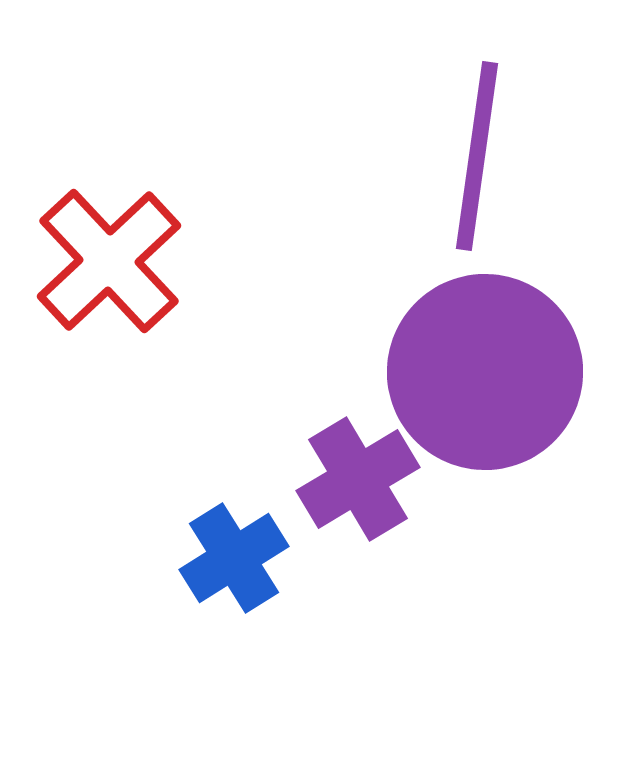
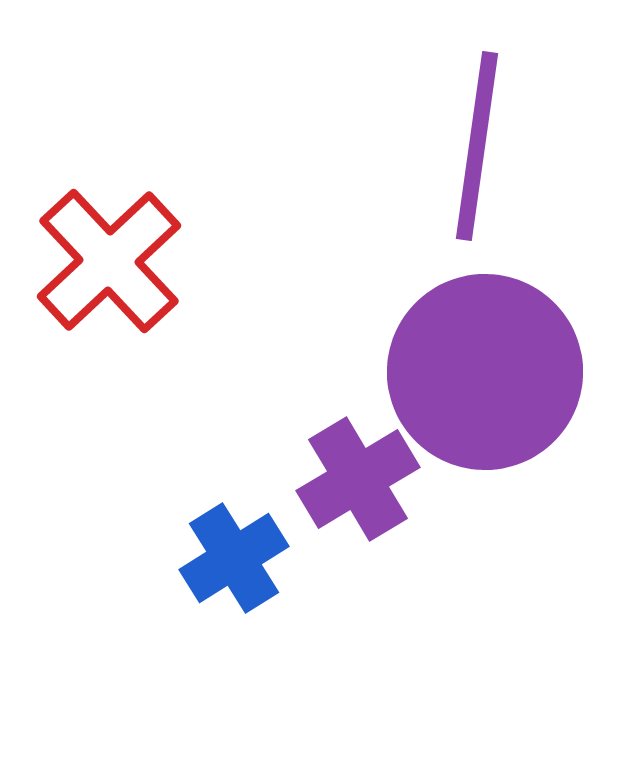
purple line: moved 10 px up
